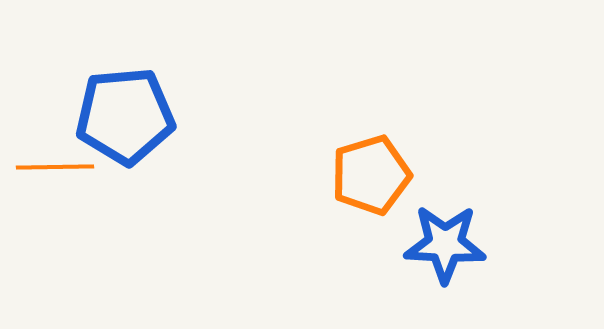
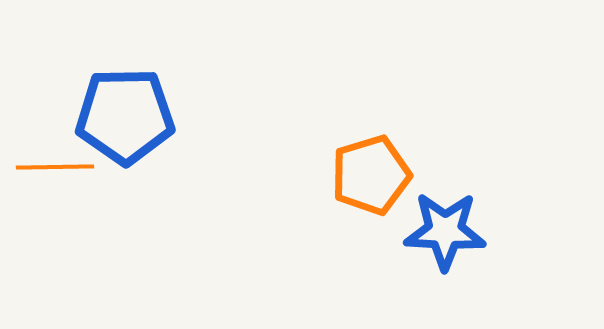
blue pentagon: rotated 4 degrees clockwise
blue star: moved 13 px up
